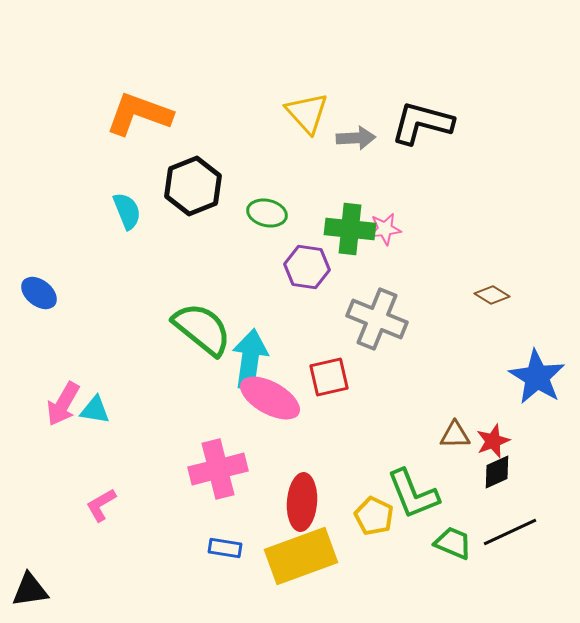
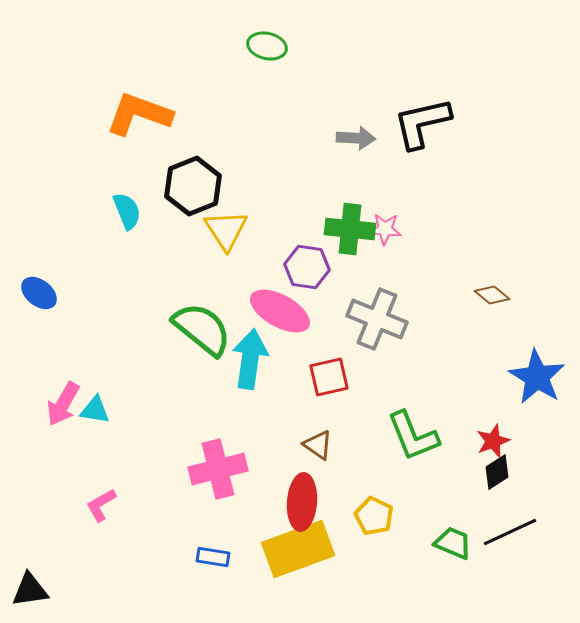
yellow triangle: moved 81 px left, 117 px down; rotated 9 degrees clockwise
black L-shape: rotated 28 degrees counterclockwise
gray arrow: rotated 6 degrees clockwise
green ellipse: moved 167 px up
pink star: rotated 12 degrees clockwise
brown diamond: rotated 8 degrees clockwise
pink ellipse: moved 10 px right, 87 px up
brown triangle: moved 137 px left, 10 px down; rotated 36 degrees clockwise
black diamond: rotated 9 degrees counterclockwise
green L-shape: moved 58 px up
blue rectangle: moved 12 px left, 9 px down
yellow rectangle: moved 3 px left, 7 px up
